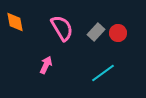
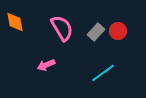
red circle: moved 2 px up
pink arrow: rotated 138 degrees counterclockwise
